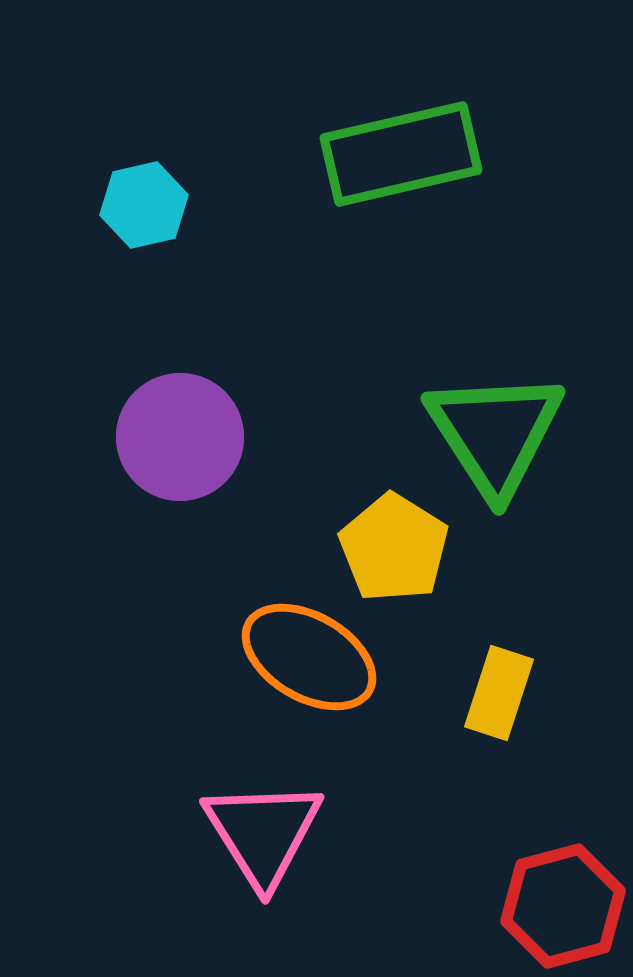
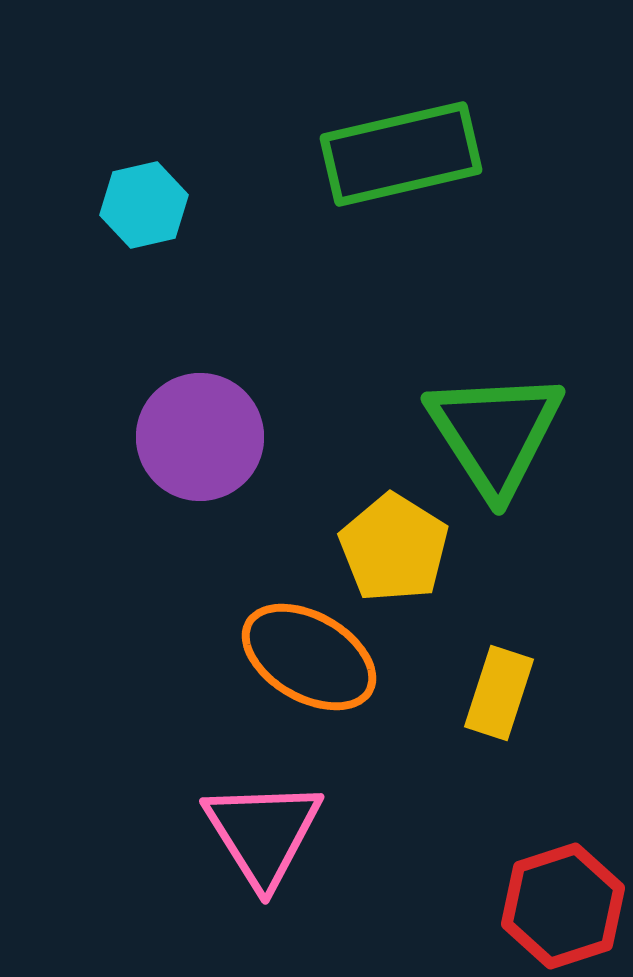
purple circle: moved 20 px right
red hexagon: rotated 3 degrees counterclockwise
